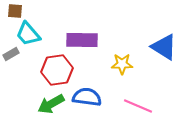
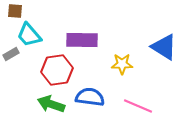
cyan trapezoid: moved 1 px right, 1 px down
blue semicircle: moved 3 px right
green arrow: rotated 48 degrees clockwise
